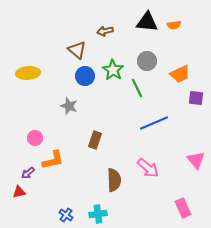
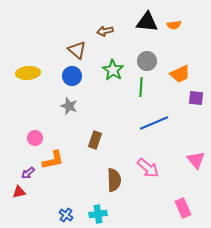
blue circle: moved 13 px left
green line: moved 4 px right, 1 px up; rotated 30 degrees clockwise
